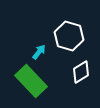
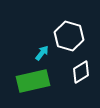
cyan arrow: moved 3 px right, 1 px down
green rectangle: moved 2 px right; rotated 60 degrees counterclockwise
